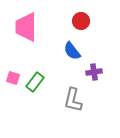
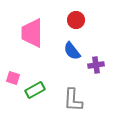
red circle: moved 5 px left, 1 px up
pink trapezoid: moved 6 px right, 6 px down
purple cross: moved 2 px right, 7 px up
green rectangle: moved 8 px down; rotated 24 degrees clockwise
gray L-shape: rotated 10 degrees counterclockwise
